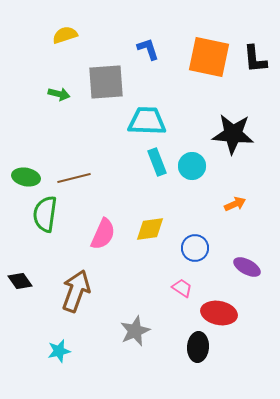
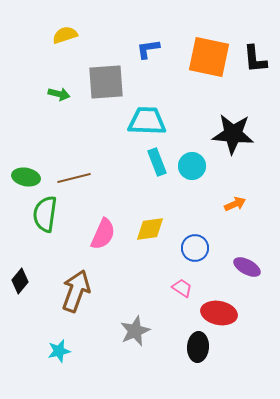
blue L-shape: rotated 80 degrees counterclockwise
black diamond: rotated 75 degrees clockwise
